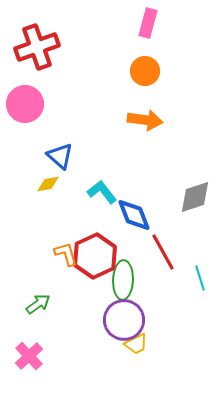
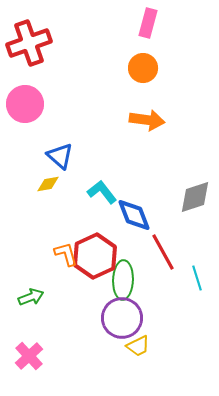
red cross: moved 8 px left, 4 px up
orange circle: moved 2 px left, 3 px up
orange arrow: moved 2 px right
cyan line: moved 3 px left
green arrow: moved 7 px left, 7 px up; rotated 15 degrees clockwise
purple circle: moved 2 px left, 2 px up
yellow trapezoid: moved 2 px right, 2 px down
